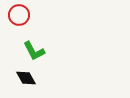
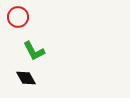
red circle: moved 1 px left, 2 px down
